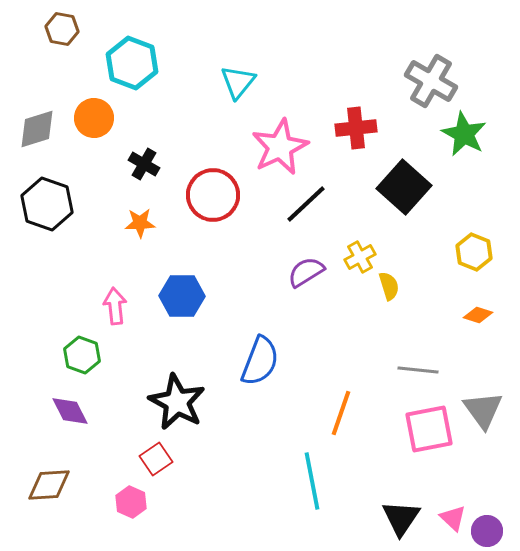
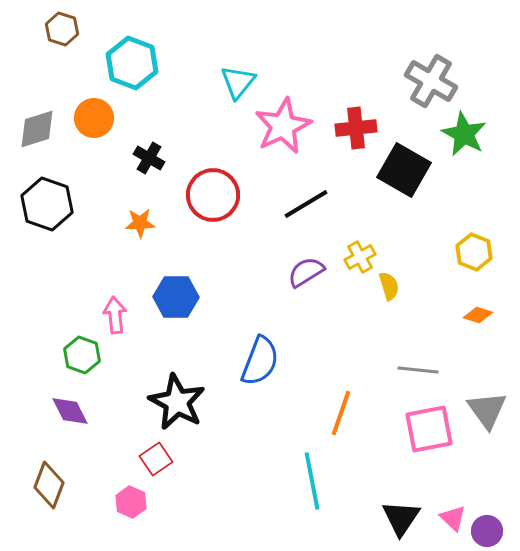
brown hexagon: rotated 8 degrees clockwise
pink star: moved 3 px right, 21 px up
black cross: moved 5 px right, 6 px up
black square: moved 17 px up; rotated 12 degrees counterclockwise
black line: rotated 12 degrees clockwise
blue hexagon: moved 6 px left, 1 px down
pink arrow: moved 9 px down
gray triangle: moved 4 px right
brown diamond: rotated 66 degrees counterclockwise
